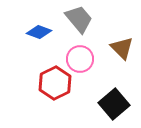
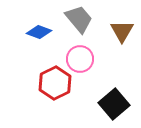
brown triangle: moved 17 px up; rotated 15 degrees clockwise
